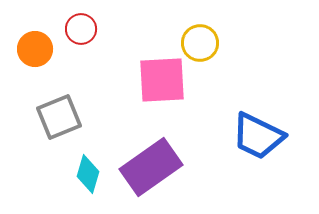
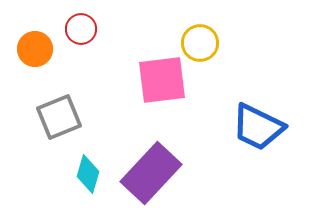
pink square: rotated 4 degrees counterclockwise
blue trapezoid: moved 9 px up
purple rectangle: moved 6 px down; rotated 12 degrees counterclockwise
